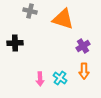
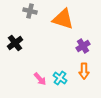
black cross: rotated 35 degrees counterclockwise
pink arrow: rotated 40 degrees counterclockwise
